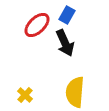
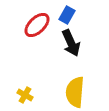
black arrow: moved 6 px right
yellow cross: rotated 14 degrees counterclockwise
